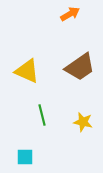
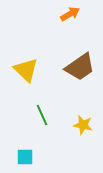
yellow triangle: moved 1 px left, 1 px up; rotated 20 degrees clockwise
green line: rotated 10 degrees counterclockwise
yellow star: moved 3 px down
